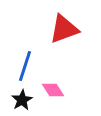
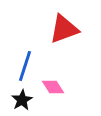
pink diamond: moved 3 px up
